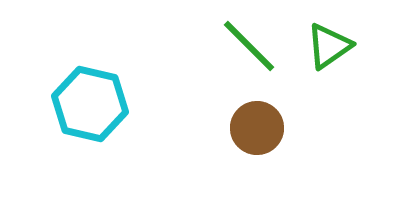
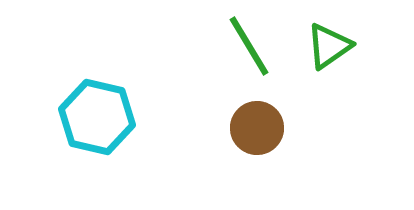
green line: rotated 14 degrees clockwise
cyan hexagon: moved 7 px right, 13 px down
